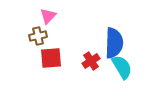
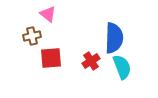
pink triangle: moved 2 px up; rotated 36 degrees counterclockwise
brown cross: moved 6 px left
blue semicircle: moved 5 px up
cyan semicircle: rotated 10 degrees clockwise
